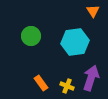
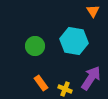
green circle: moved 4 px right, 10 px down
cyan hexagon: moved 1 px left, 1 px up; rotated 16 degrees clockwise
purple arrow: rotated 15 degrees clockwise
yellow cross: moved 2 px left, 3 px down
